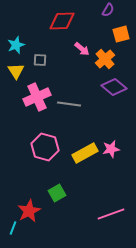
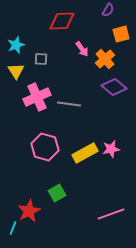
pink arrow: rotated 14 degrees clockwise
gray square: moved 1 px right, 1 px up
